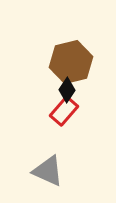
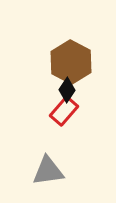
brown hexagon: rotated 18 degrees counterclockwise
gray triangle: rotated 32 degrees counterclockwise
